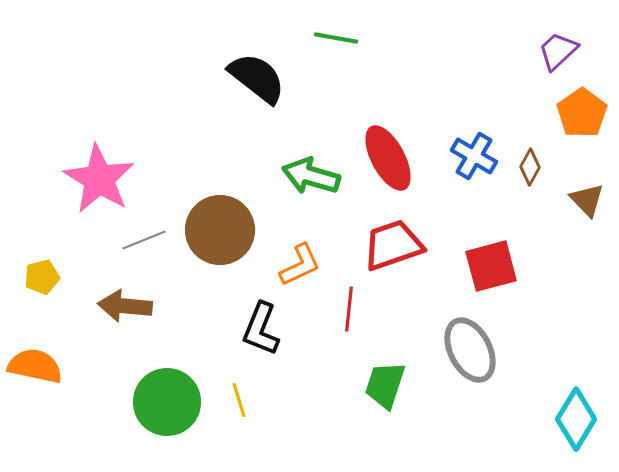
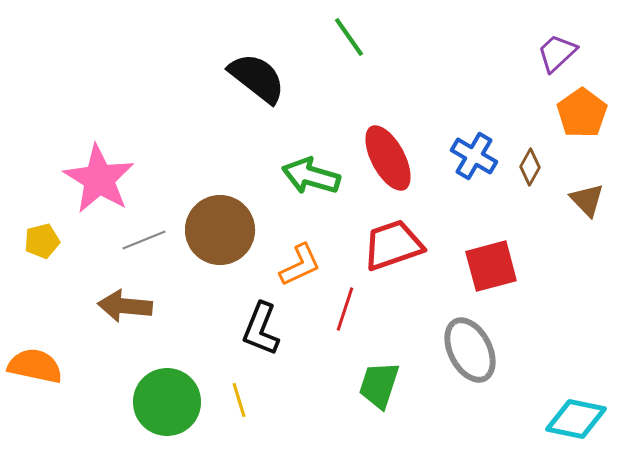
green line: moved 13 px right, 1 px up; rotated 45 degrees clockwise
purple trapezoid: moved 1 px left, 2 px down
yellow pentagon: moved 36 px up
red line: moved 4 px left; rotated 12 degrees clockwise
green trapezoid: moved 6 px left
cyan diamond: rotated 70 degrees clockwise
